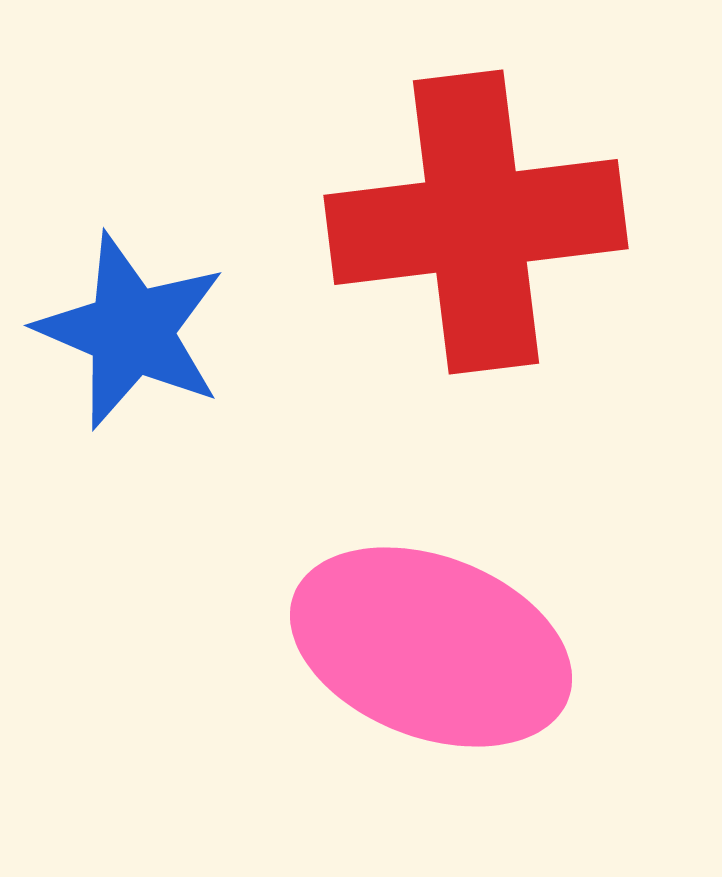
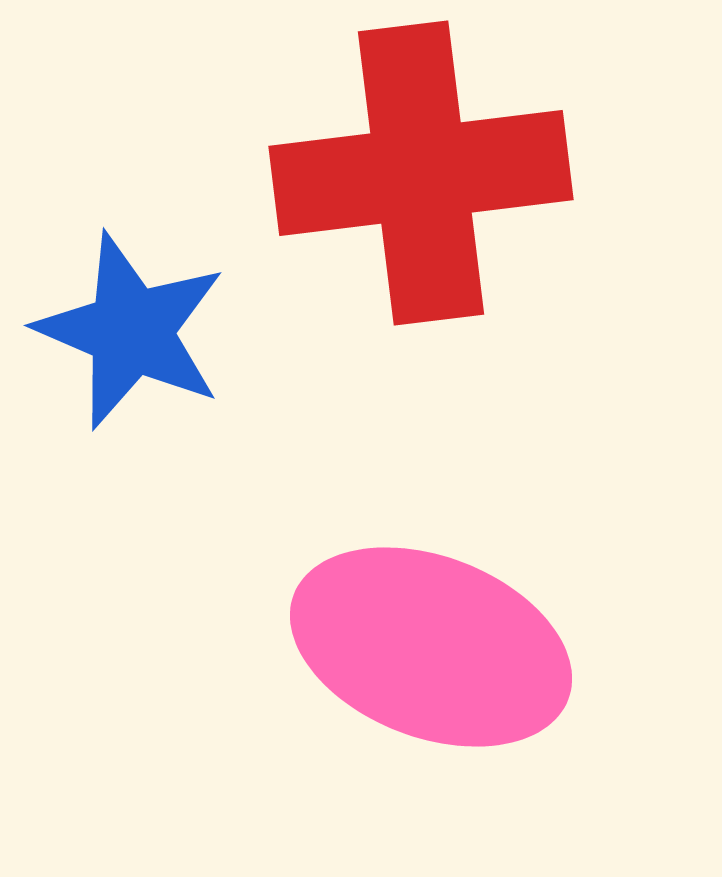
red cross: moved 55 px left, 49 px up
